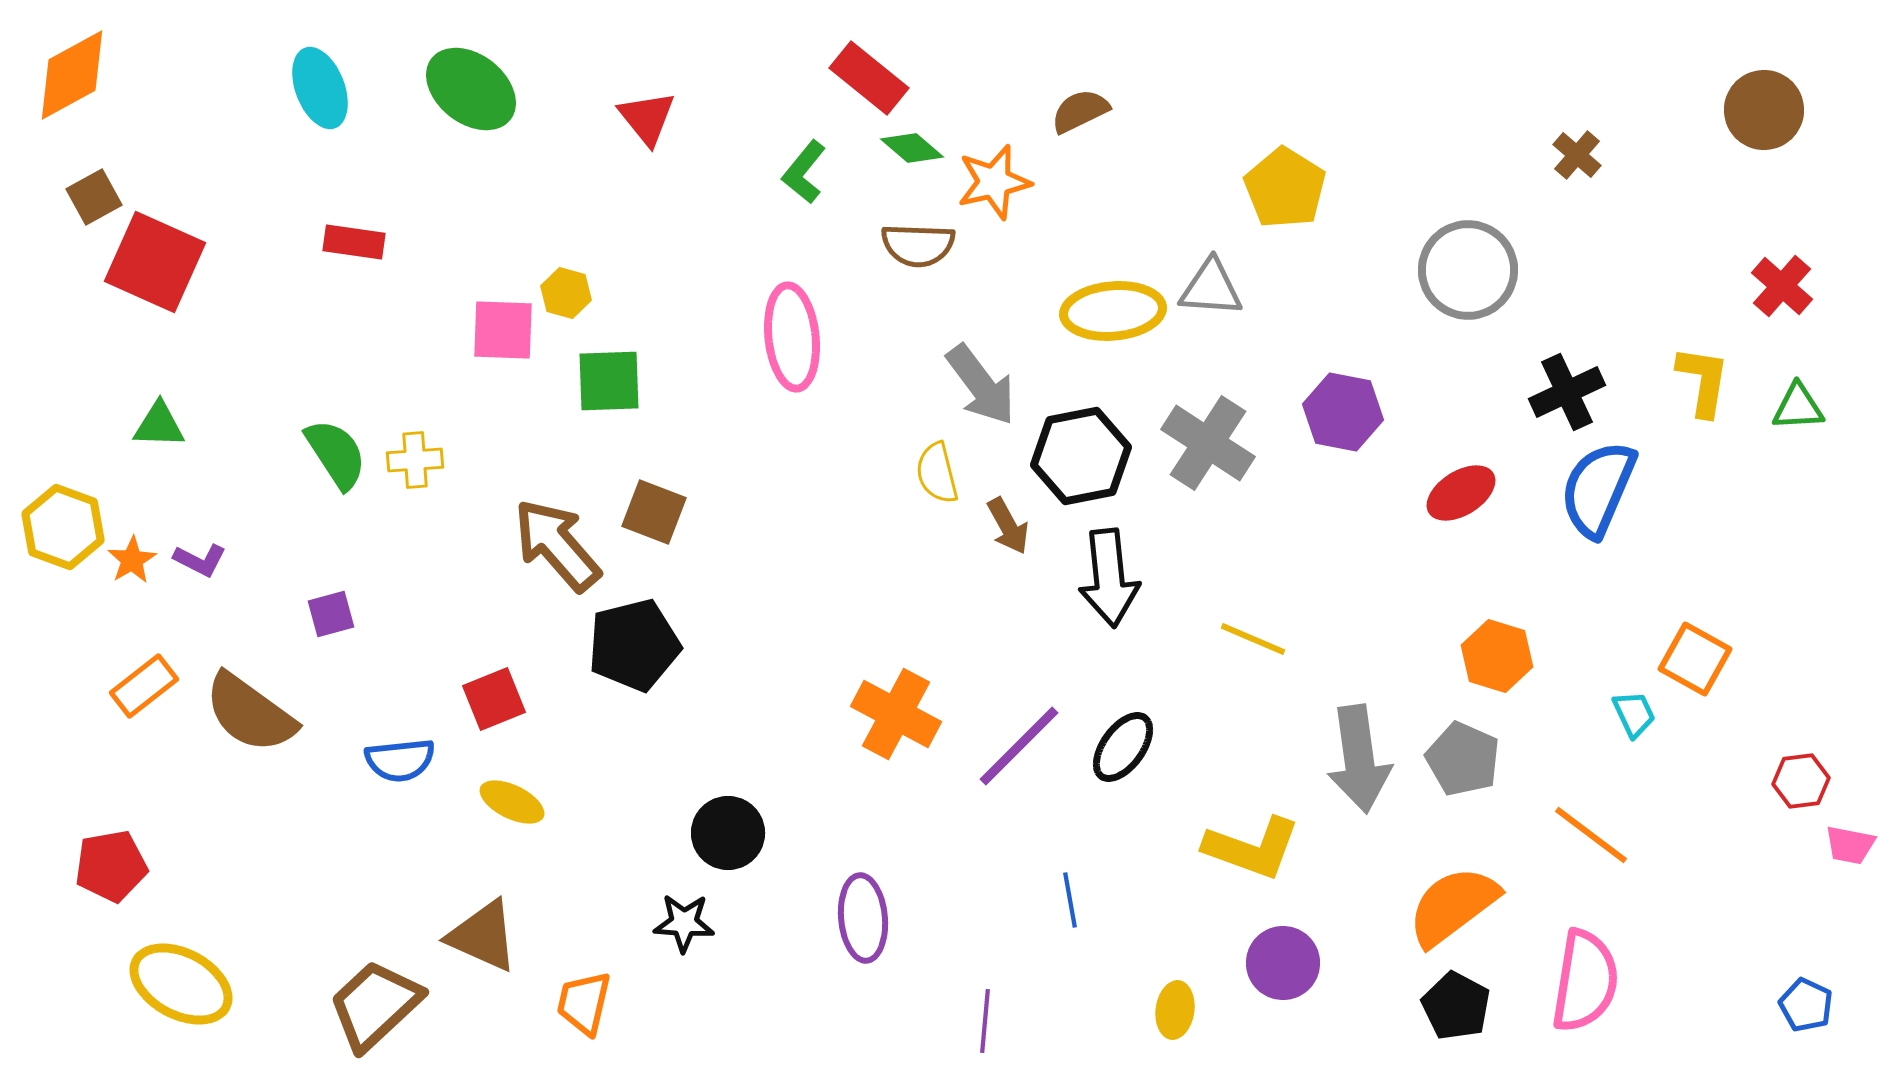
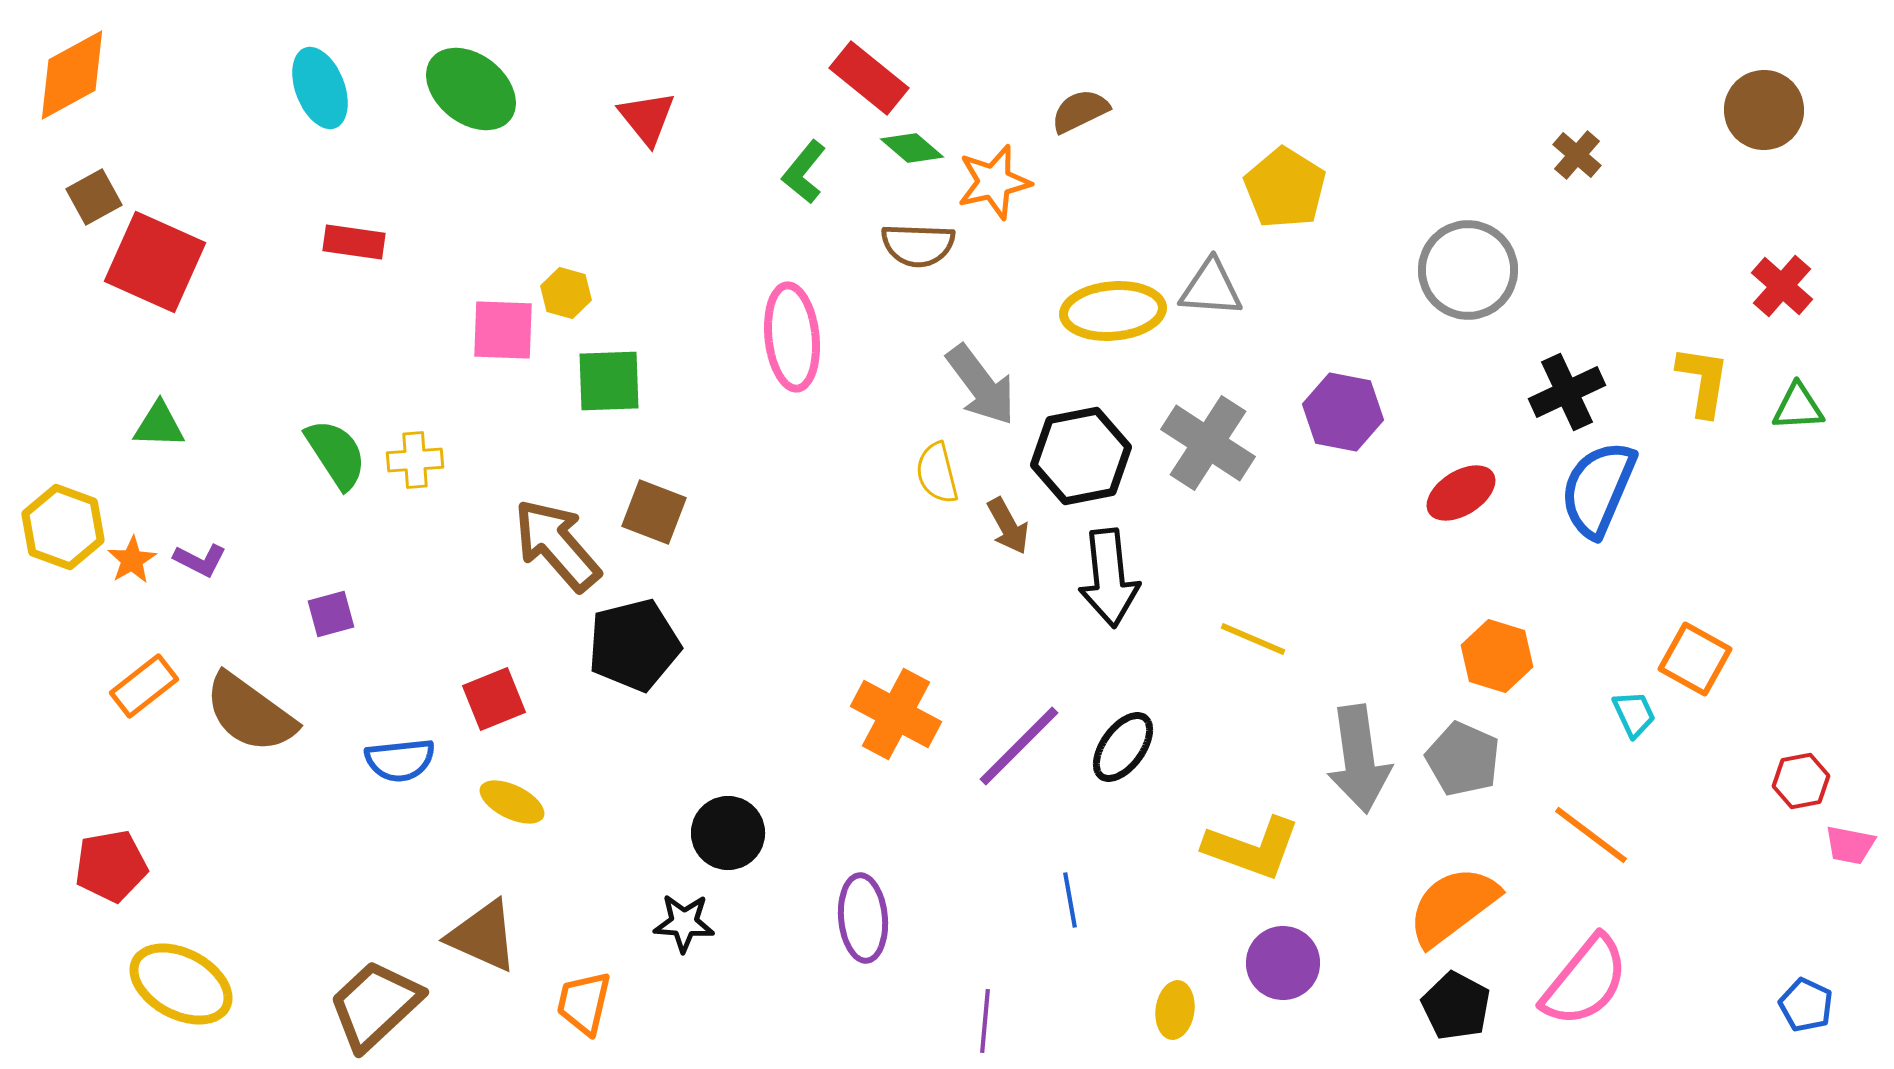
red hexagon at (1801, 781): rotated 4 degrees counterclockwise
pink semicircle at (1585, 981): rotated 30 degrees clockwise
